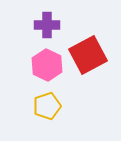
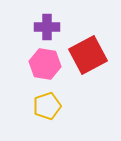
purple cross: moved 2 px down
pink hexagon: moved 2 px left, 1 px up; rotated 16 degrees counterclockwise
